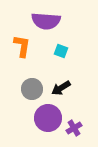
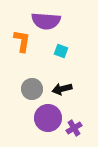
orange L-shape: moved 5 px up
black arrow: moved 1 px right, 1 px down; rotated 18 degrees clockwise
